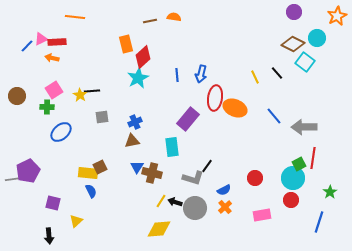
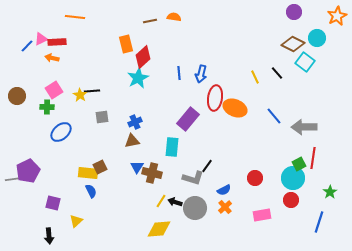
blue line at (177, 75): moved 2 px right, 2 px up
cyan rectangle at (172, 147): rotated 12 degrees clockwise
